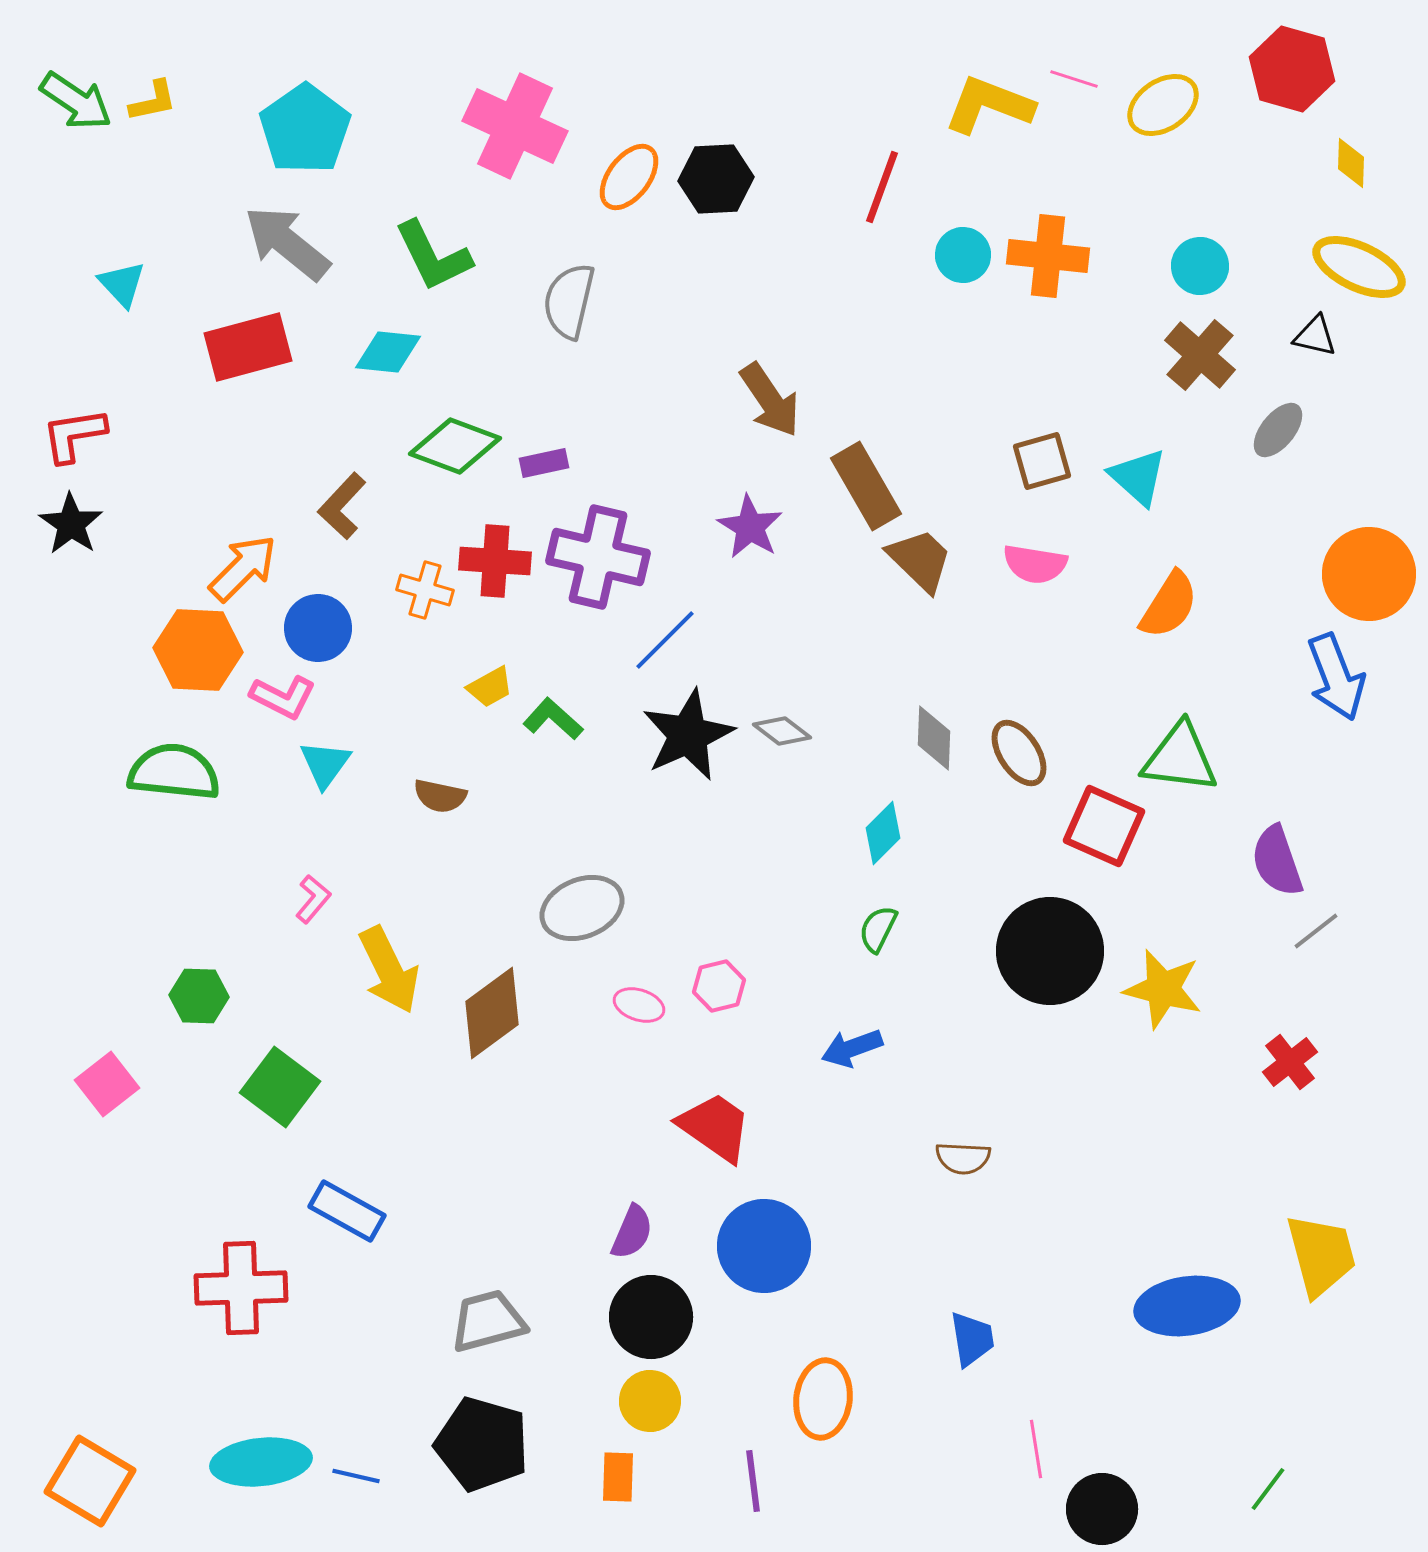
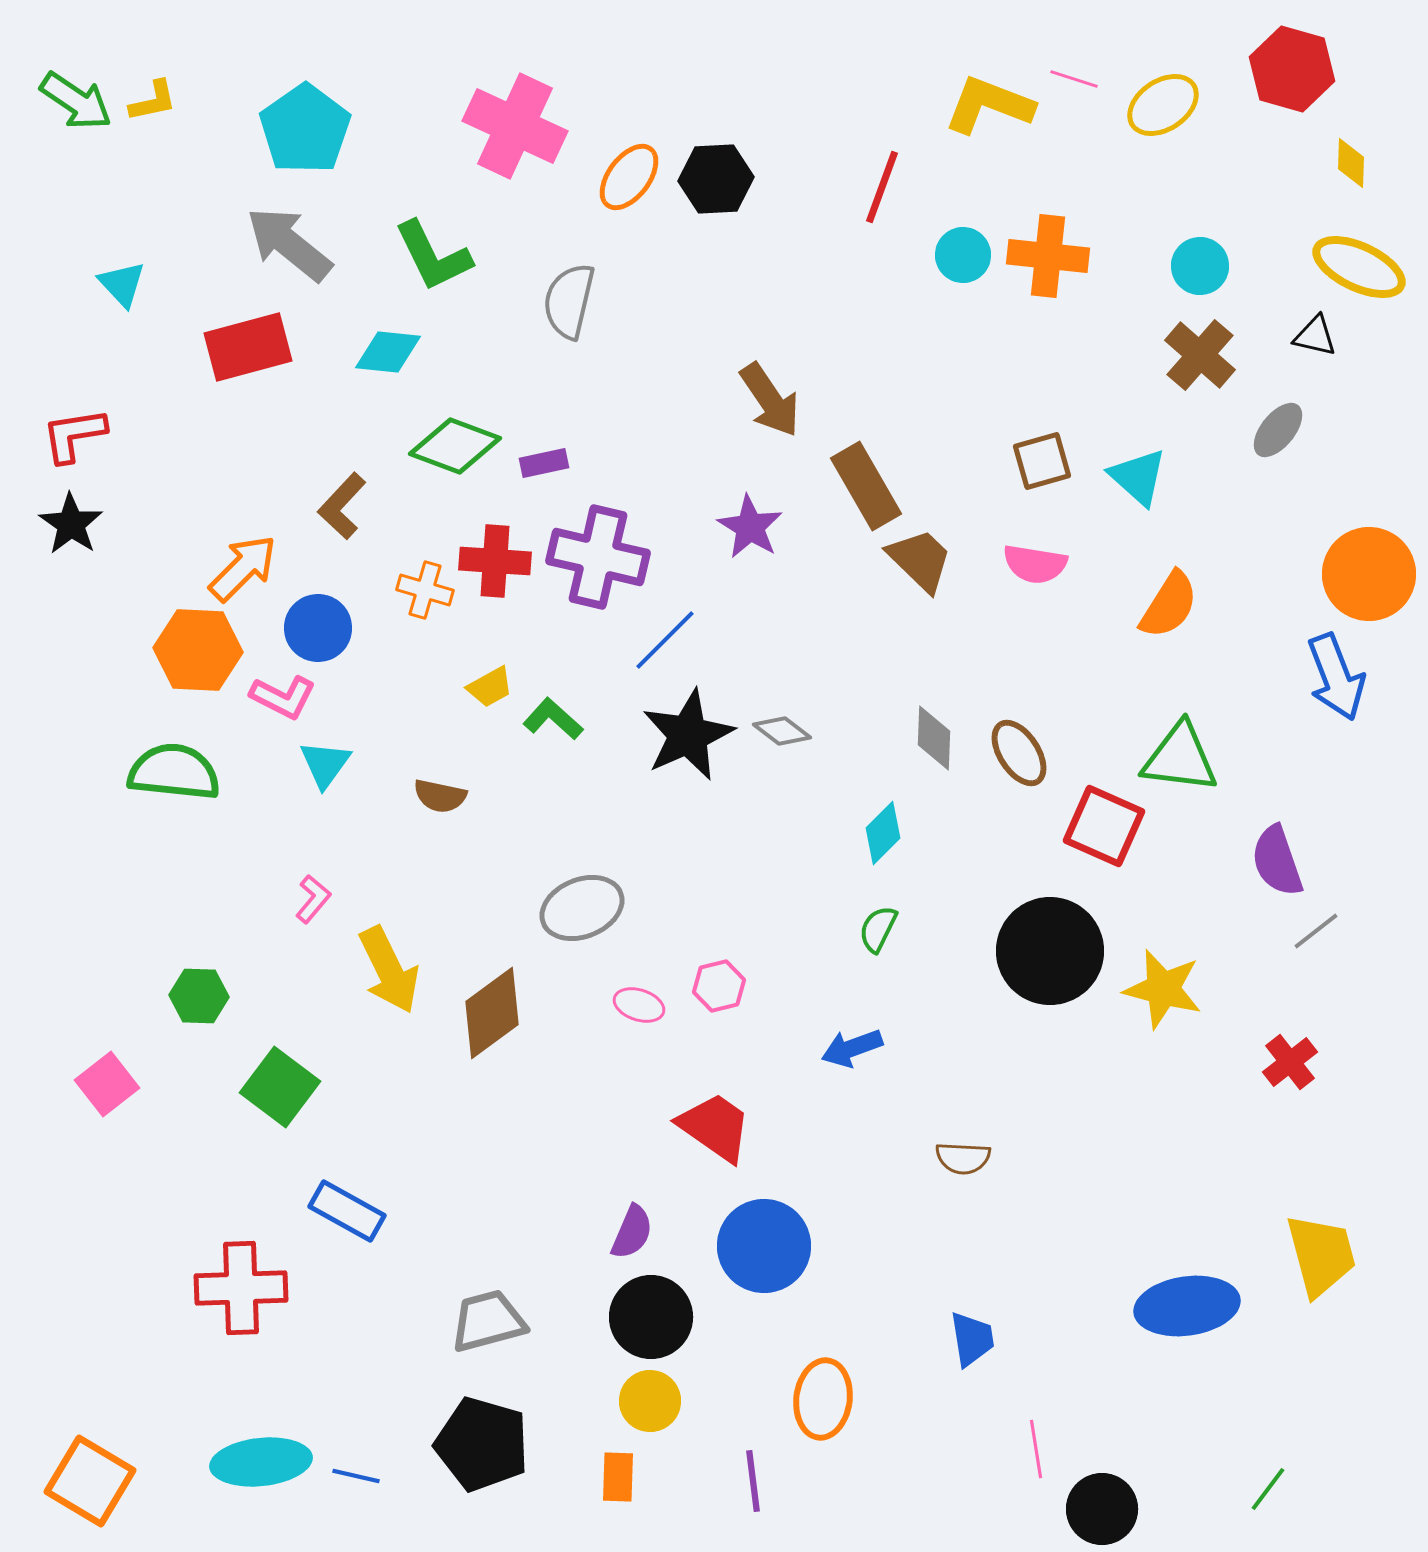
gray arrow at (287, 243): moved 2 px right, 1 px down
